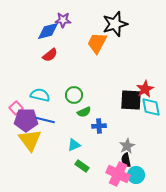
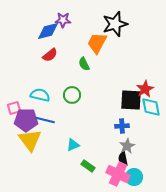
green circle: moved 2 px left
pink square: moved 2 px left; rotated 24 degrees clockwise
green semicircle: moved 48 px up; rotated 88 degrees clockwise
blue cross: moved 23 px right
cyan triangle: moved 1 px left
black semicircle: moved 3 px left, 1 px up
green rectangle: moved 6 px right
cyan circle: moved 2 px left, 2 px down
